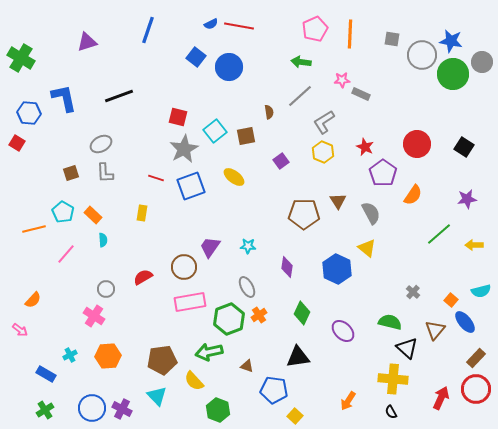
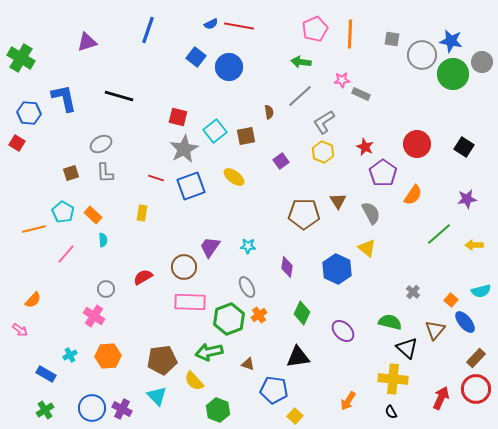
black line at (119, 96): rotated 36 degrees clockwise
pink rectangle at (190, 302): rotated 12 degrees clockwise
brown triangle at (247, 366): moved 1 px right, 2 px up
